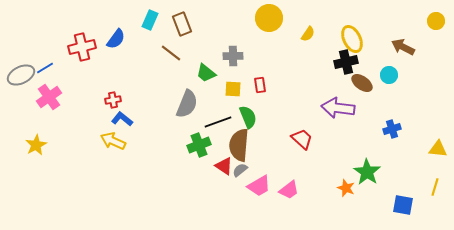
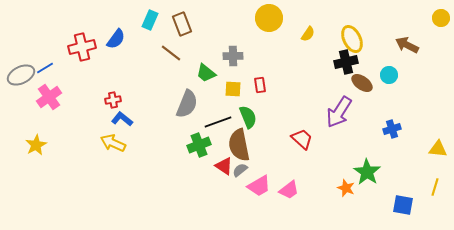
yellow circle at (436, 21): moved 5 px right, 3 px up
brown arrow at (403, 47): moved 4 px right, 2 px up
purple arrow at (338, 108): moved 1 px right, 4 px down; rotated 64 degrees counterclockwise
yellow arrow at (113, 141): moved 2 px down
brown semicircle at (239, 145): rotated 16 degrees counterclockwise
